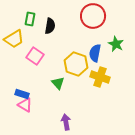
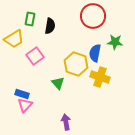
green star: moved 1 px left, 2 px up; rotated 21 degrees counterclockwise
pink square: rotated 18 degrees clockwise
pink triangle: rotated 42 degrees clockwise
